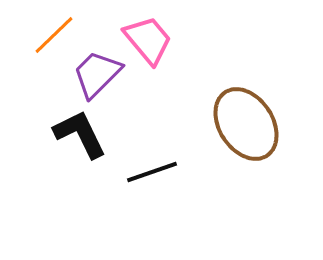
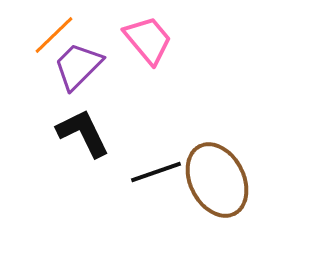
purple trapezoid: moved 19 px left, 8 px up
brown ellipse: moved 29 px left, 56 px down; rotated 6 degrees clockwise
black L-shape: moved 3 px right, 1 px up
black line: moved 4 px right
